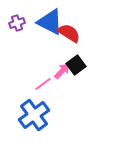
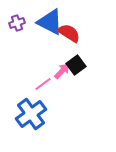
blue cross: moved 3 px left, 1 px up
